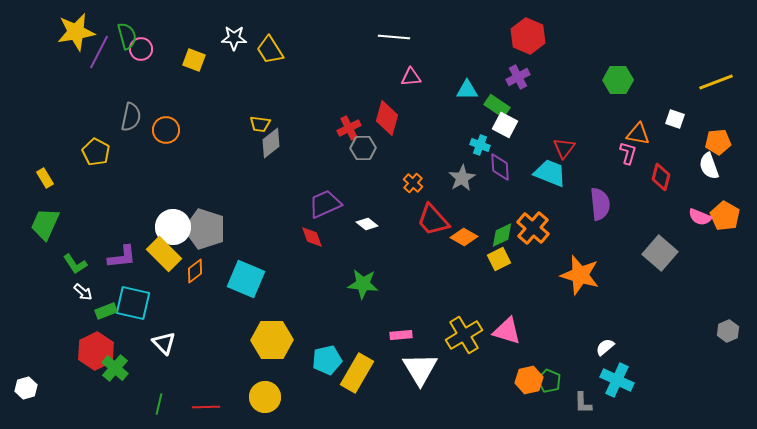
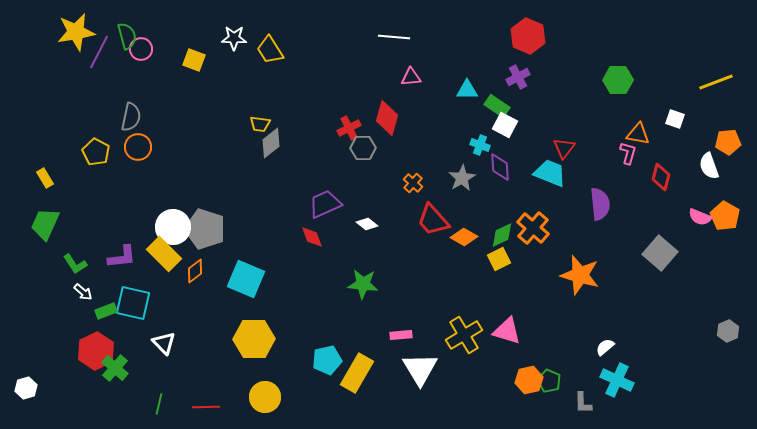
orange circle at (166, 130): moved 28 px left, 17 px down
orange pentagon at (718, 142): moved 10 px right
yellow hexagon at (272, 340): moved 18 px left, 1 px up
